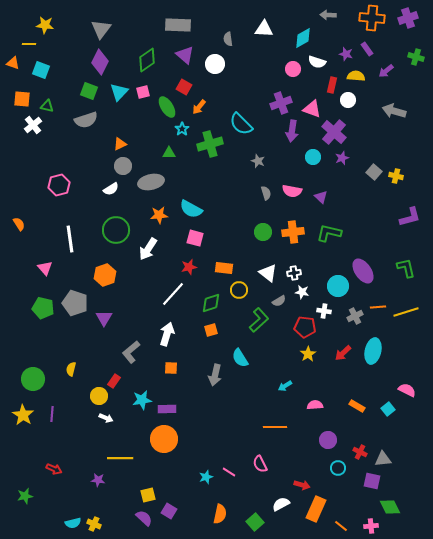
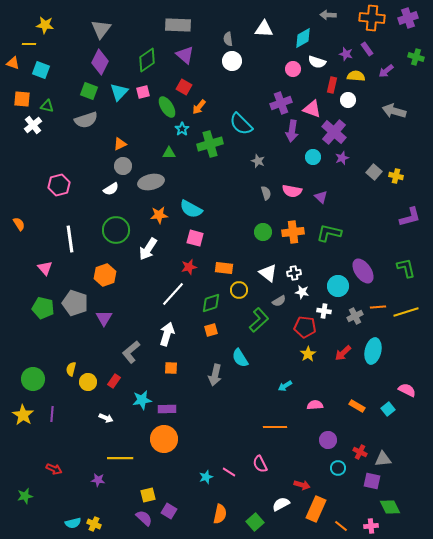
white circle at (215, 64): moved 17 px right, 3 px up
yellow circle at (99, 396): moved 11 px left, 14 px up
